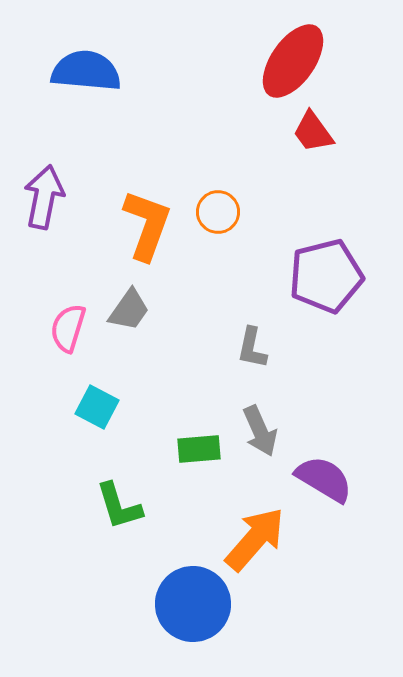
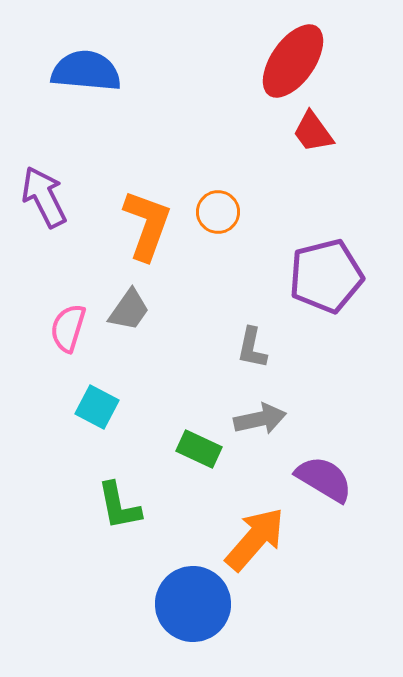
purple arrow: rotated 38 degrees counterclockwise
gray arrow: moved 12 px up; rotated 78 degrees counterclockwise
green rectangle: rotated 30 degrees clockwise
green L-shape: rotated 6 degrees clockwise
